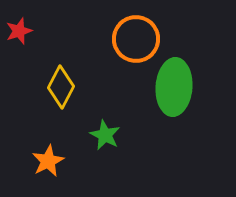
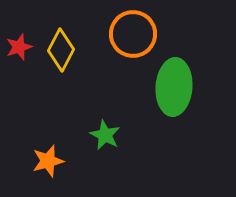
red star: moved 16 px down
orange circle: moved 3 px left, 5 px up
yellow diamond: moved 37 px up
orange star: rotated 12 degrees clockwise
